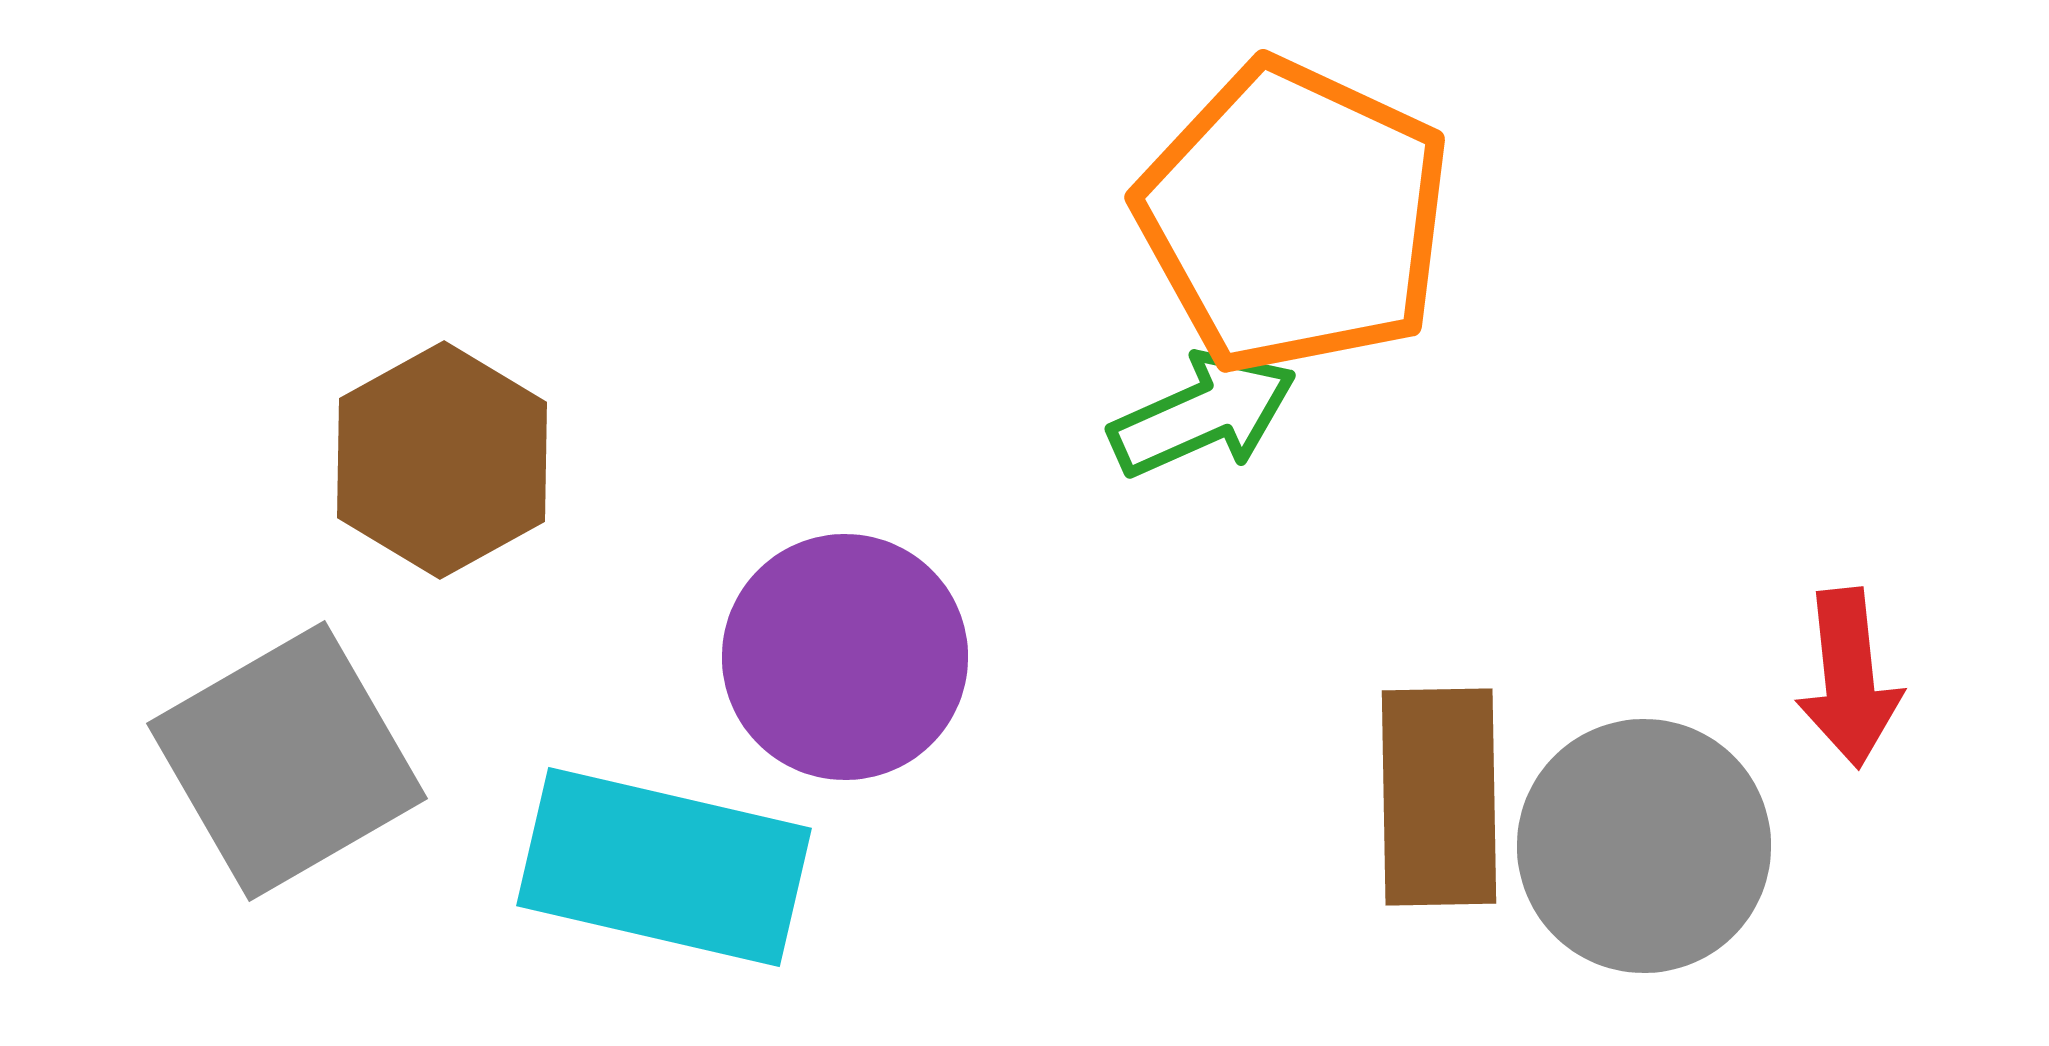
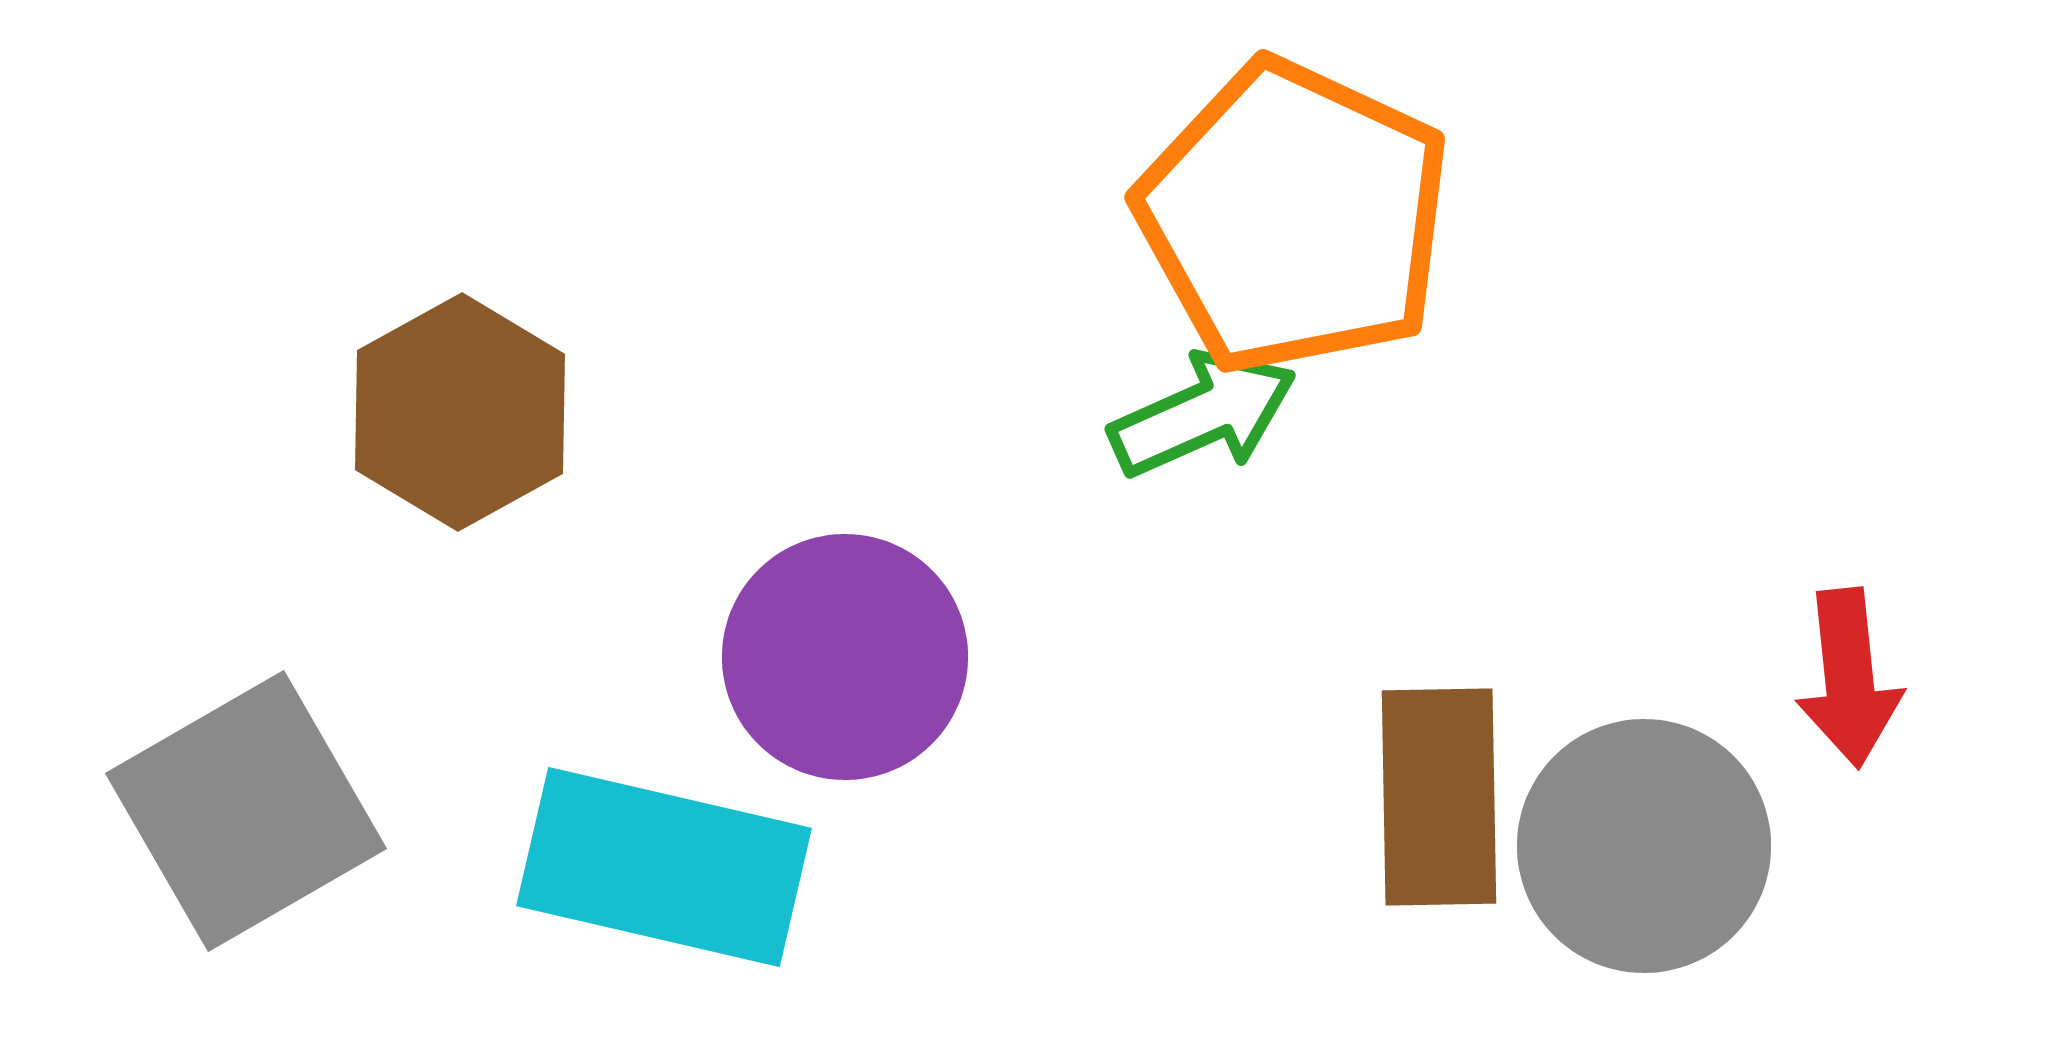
brown hexagon: moved 18 px right, 48 px up
gray square: moved 41 px left, 50 px down
